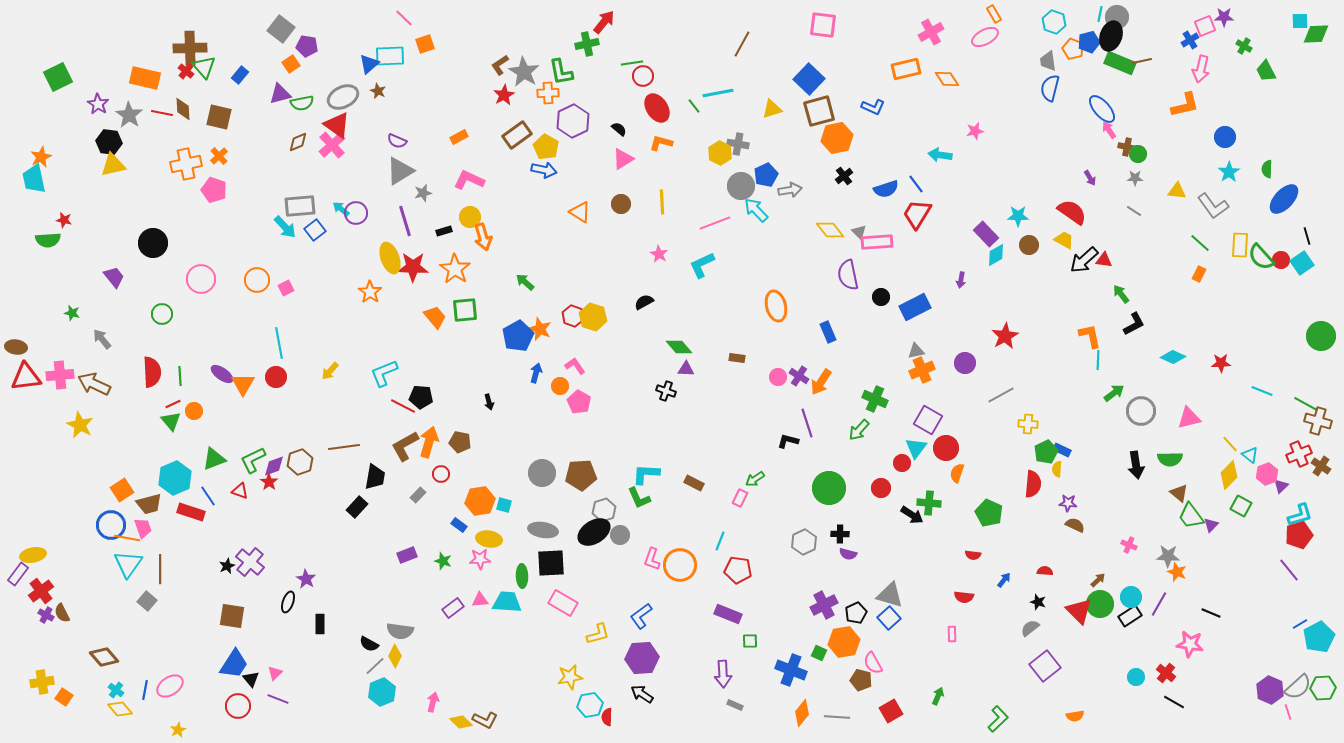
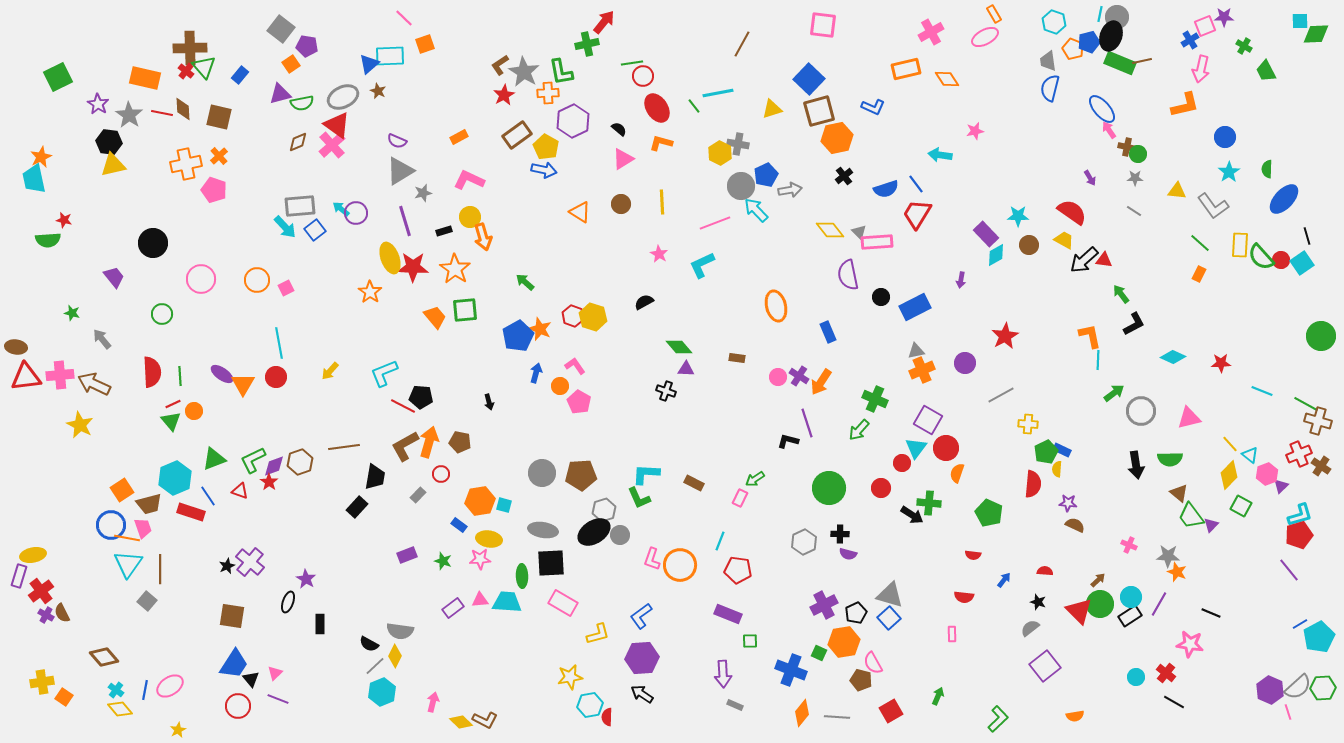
purple rectangle at (18, 574): moved 1 px right, 2 px down; rotated 20 degrees counterclockwise
